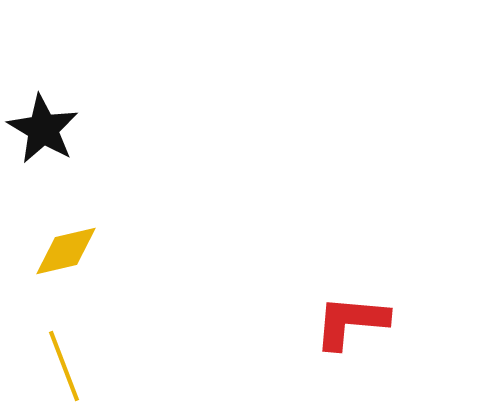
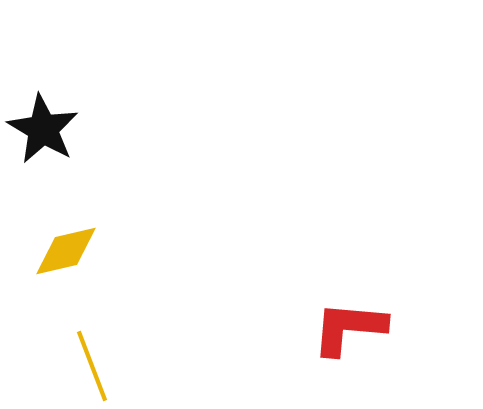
red L-shape: moved 2 px left, 6 px down
yellow line: moved 28 px right
